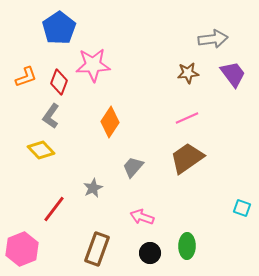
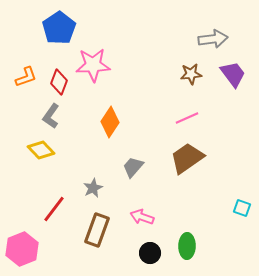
brown star: moved 3 px right, 1 px down
brown rectangle: moved 19 px up
